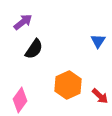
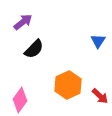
black semicircle: rotated 10 degrees clockwise
